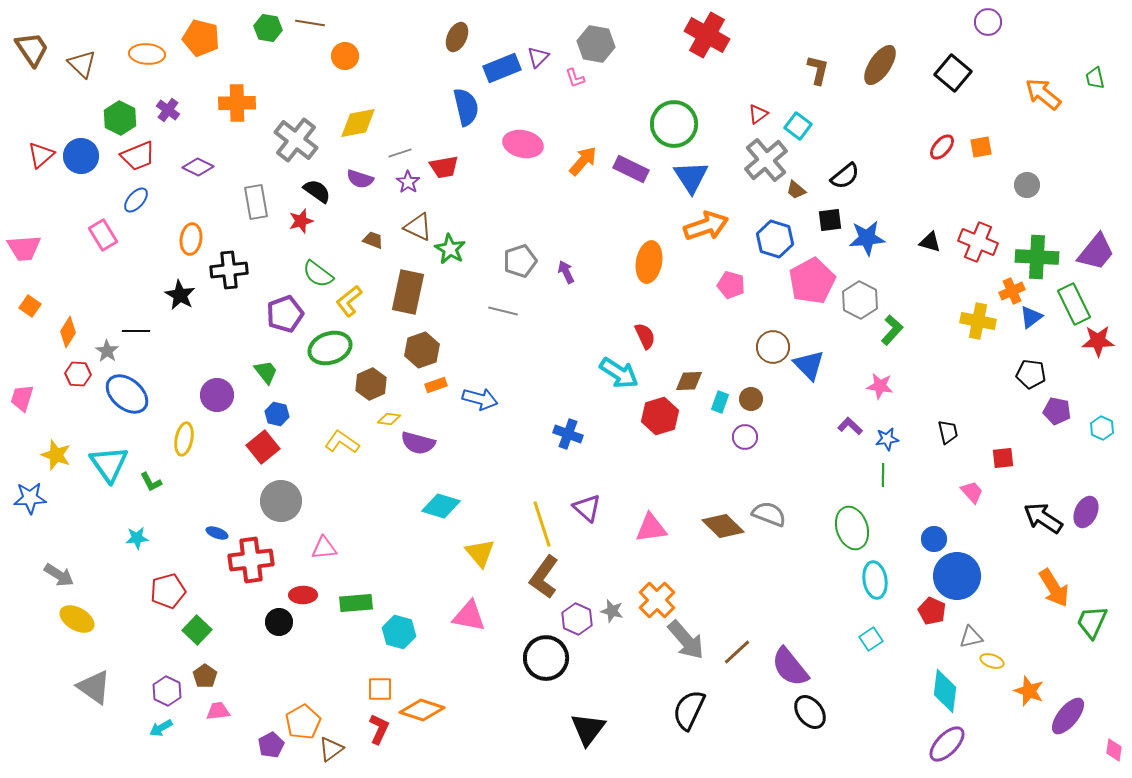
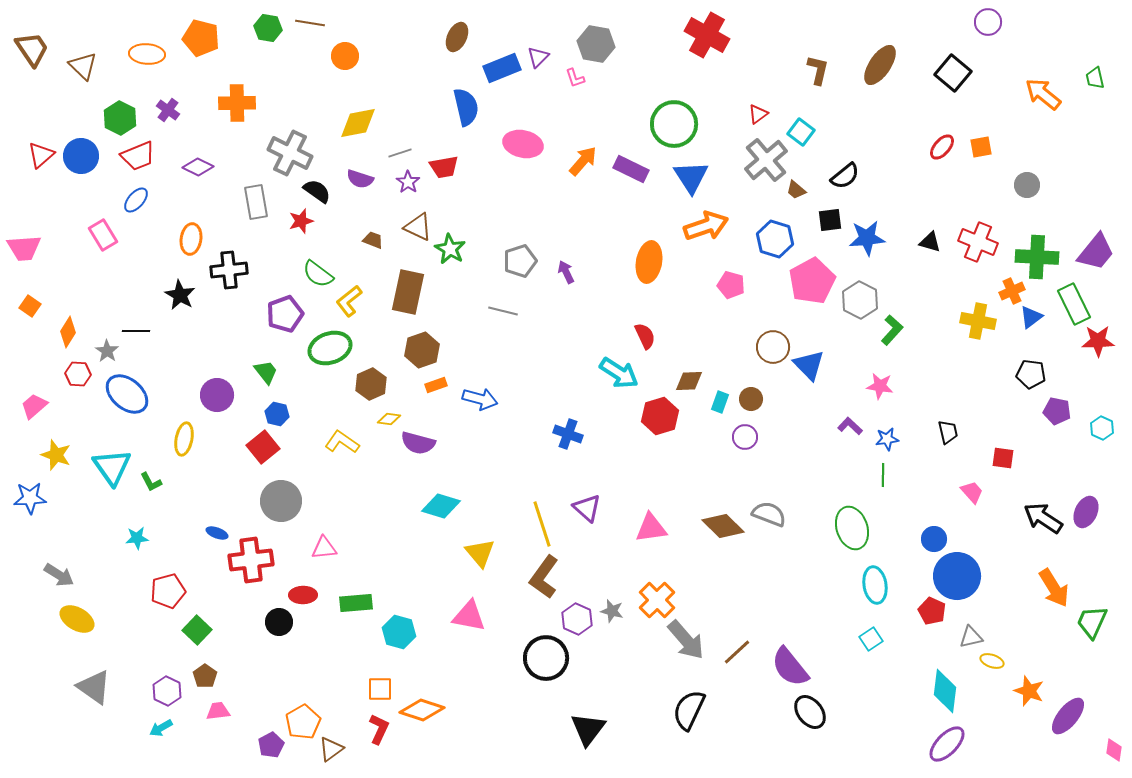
brown triangle at (82, 64): moved 1 px right, 2 px down
cyan square at (798, 126): moved 3 px right, 6 px down
gray cross at (296, 140): moved 6 px left, 13 px down; rotated 12 degrees counterclockwise
pink trapezoid at (22, 398): moved 12 px right, 8 px down; rotated 32 degrees clockwise
red square at (1003, 458): rotated 15 degrees clockwise
cyan triangle at (109, 464): moved 3 px right, 3 px down
cyan ellipse at (875, 580): moved 5 px down
